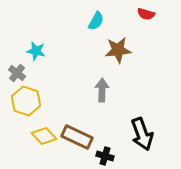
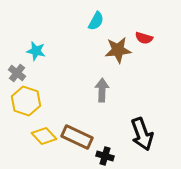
red semicircle: moved 2 px left, 24 px down
